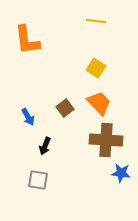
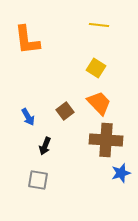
yellow line: moved 3 px right, 4 px down
brown square: moved 3 px down
blue star: rotated 24 degrees counterclockwise
